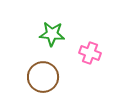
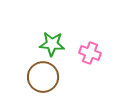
green star: moved 10 px down
